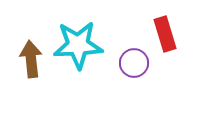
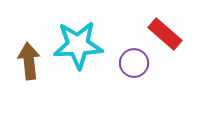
red rectangle: rotated 32 degrees counterclockwise
brown arrow: moved 2 px left, 2 px down
